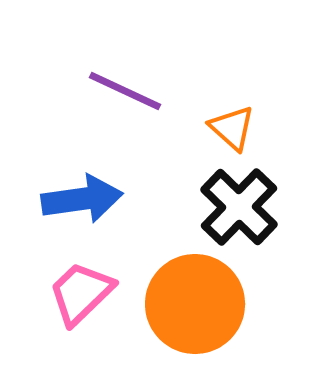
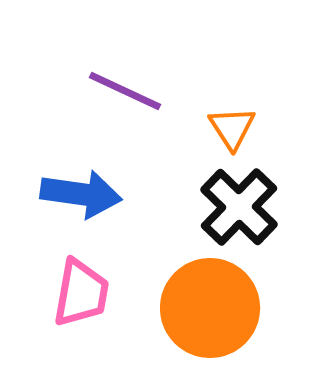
orange triangle: rotated 15 degrees clockwise
blue arrow: moved 1 px left, 5 px up; rotated 16 degrees clockwise
pink trapezoid: rotated 144 degrees clockwise
orange circle: moved 15 px right, 4 px down
